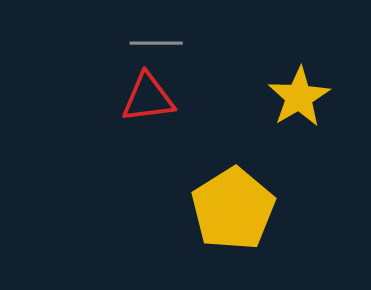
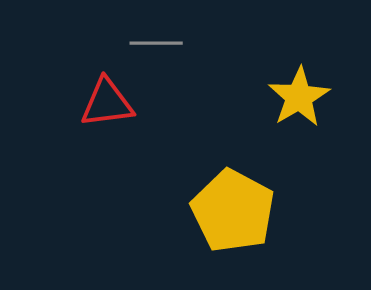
red triangle: moved 41 px left, 5 px down
yellow pentagon: moved 2 px down; rotated 12 degrees counterclockwise
